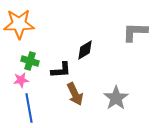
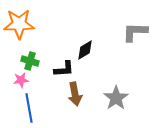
black L-shape: moved 3 px right, 1 px up
brown arrow: rotated 15 degrees clockwise
